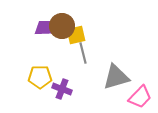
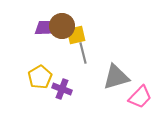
yellow pentagon: rotated 30 degrees counterclockwise
